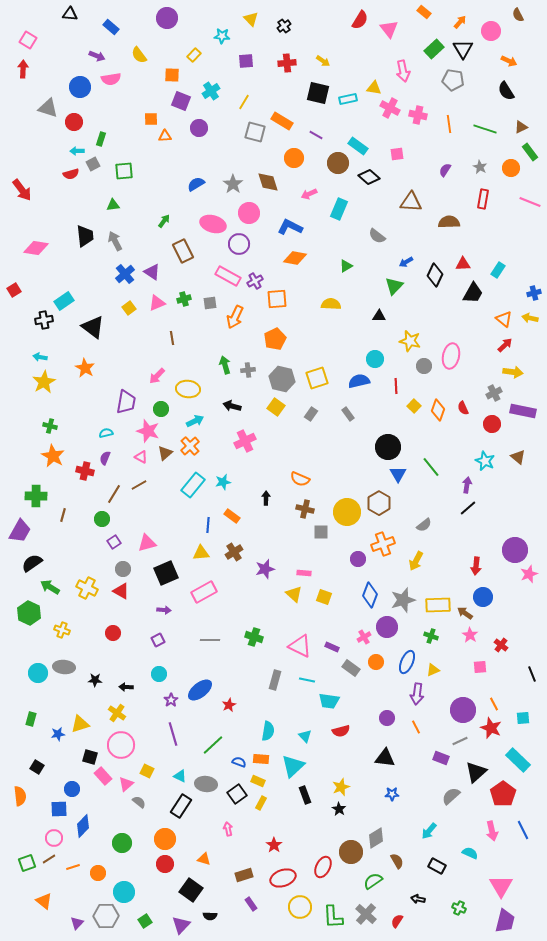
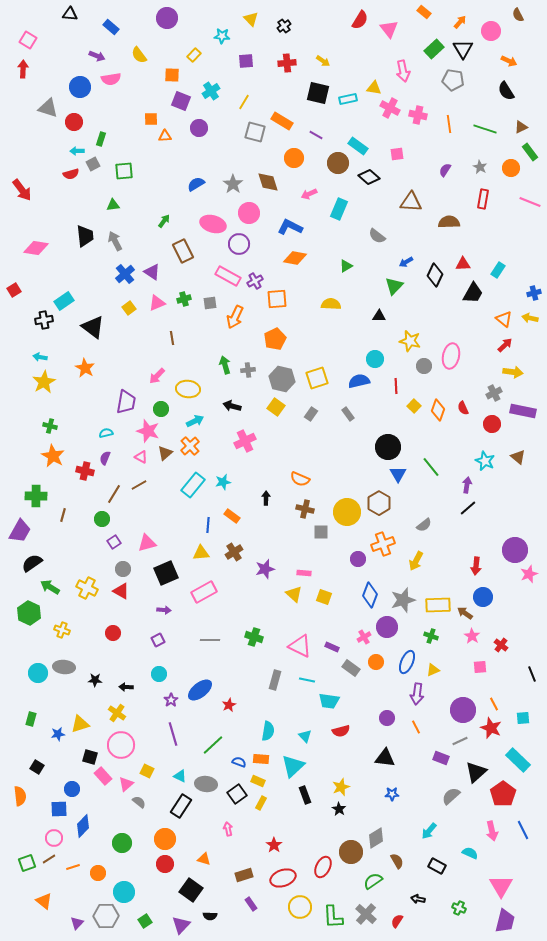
pink star at (470, 635): moved 2 px right, 1 px down
